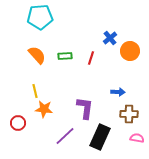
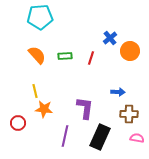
purple line: rotated 35 degrees counterclockwise
